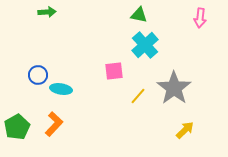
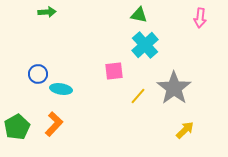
blue circle: moved 1 px up
